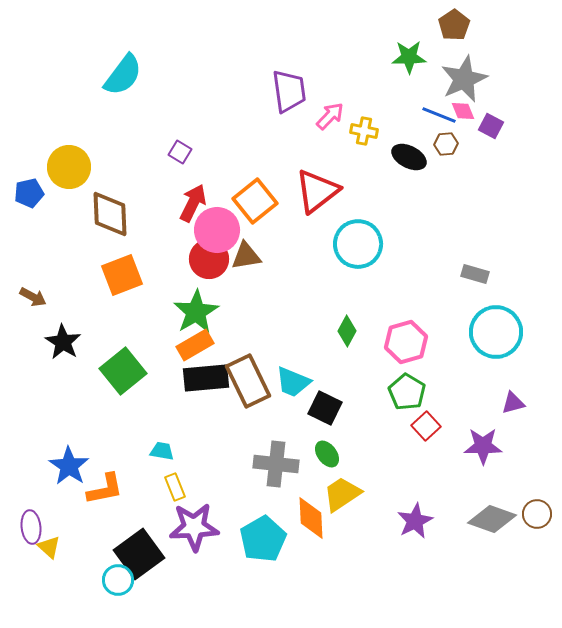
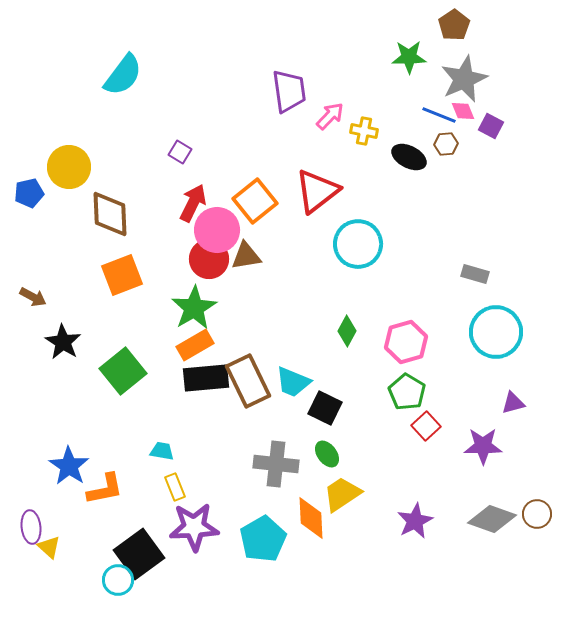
green star at (196, 312): moved 2 px left, 4 px up
